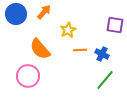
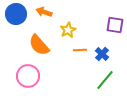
orange arrow: rotated 112 degrees counterclockwise
orange semicircle: moved 1 px left, 4 px up
blue cross: rotated 16 degrees clockwise
